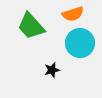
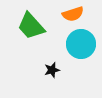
cyan circle: moved 1 px right, 1 px down
